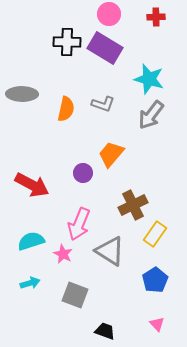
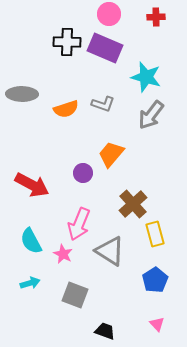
purple rectangle: rotated 8 degrees counterclockwise
cyan star: moved 3 px left, 2 px up
orange semicircle: rotated 60 degrees clockwise
brown cross: moved 1 px up; rotated 16 degrees counterclockwise
yellow rectangle: rotated 50 degrees counterclockwise
cyan semicircle: rotated 100 degrees counterclockwise
